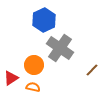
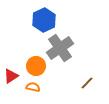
gray cross: rotated 20 degrees clockwise
orange circle: moved 2 px right, 1 px down
brown line: moved 5 px left, 13 px down
red triangle: moved 2 px up
